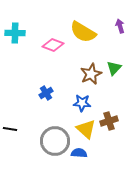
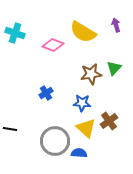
purple arrow: moved 4 px left, 1 px up
cyan cross: rotated 18 degrees clockwise
brown star: rotated 15 degrees clockwise
brown cross: rotated 18 degrees counterclockwise
yellow triangle: moved 1 px up
